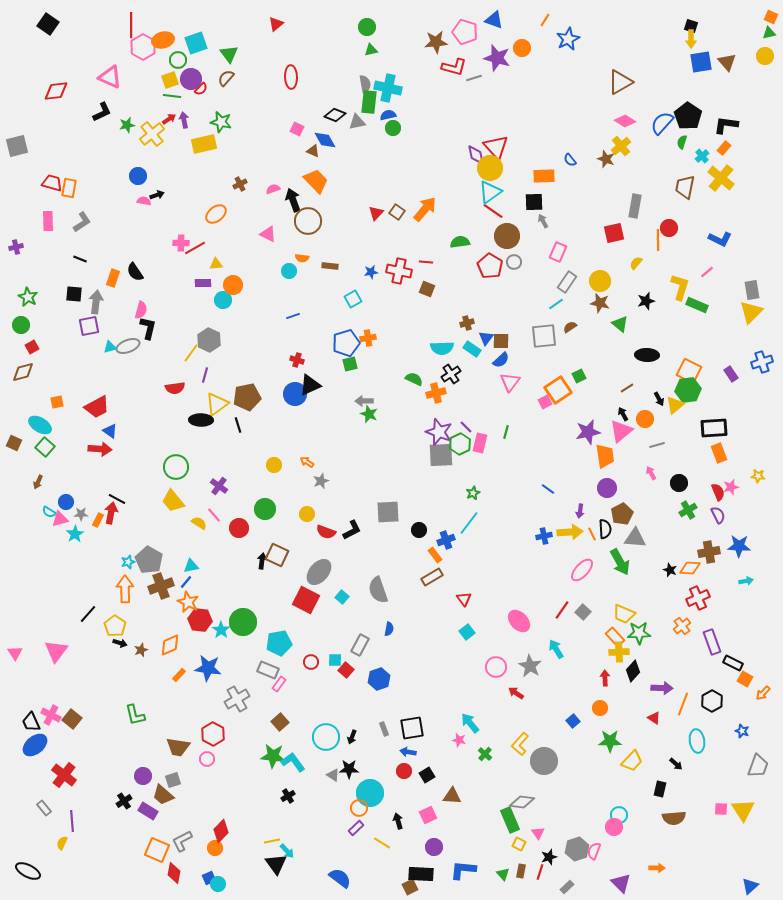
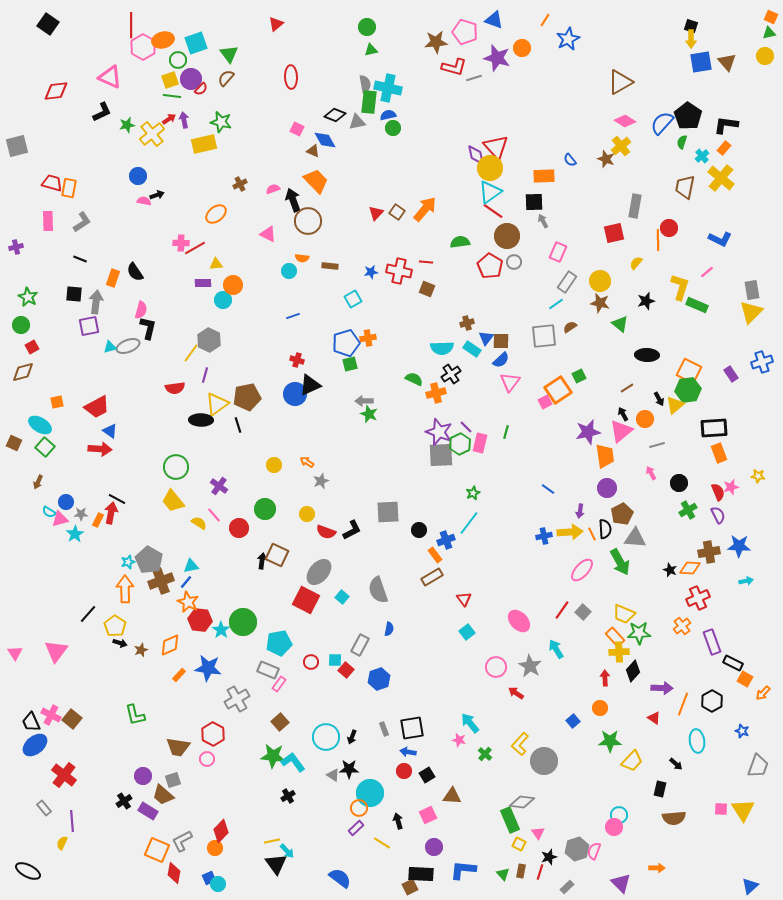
brown cross at (161, 586): moved 5 px up
